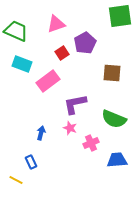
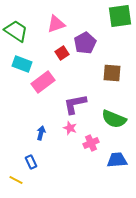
green trapezoid: rotated 10 degrees clockwise
pink rectangle: moved 5 px left, 1 px down
